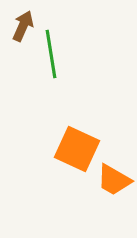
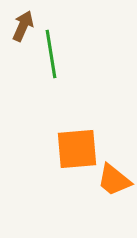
orange square: rotated 30 degrees counterclockwise
orange trapezoid: rotated 9 degrees clockwise
